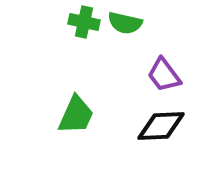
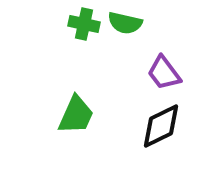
green cross: moved 2 px down
purple trapezoid: moved 2 px up
black diamond: rotated 24 degrees counterclockwise
